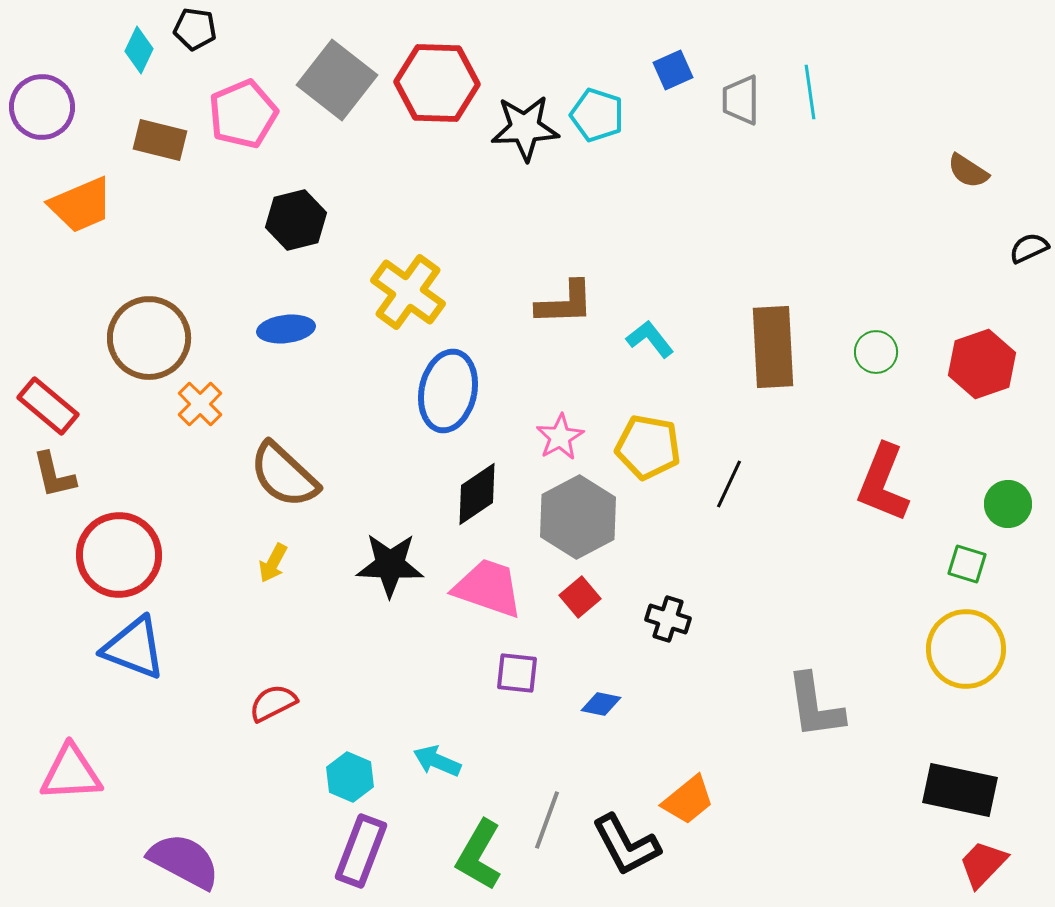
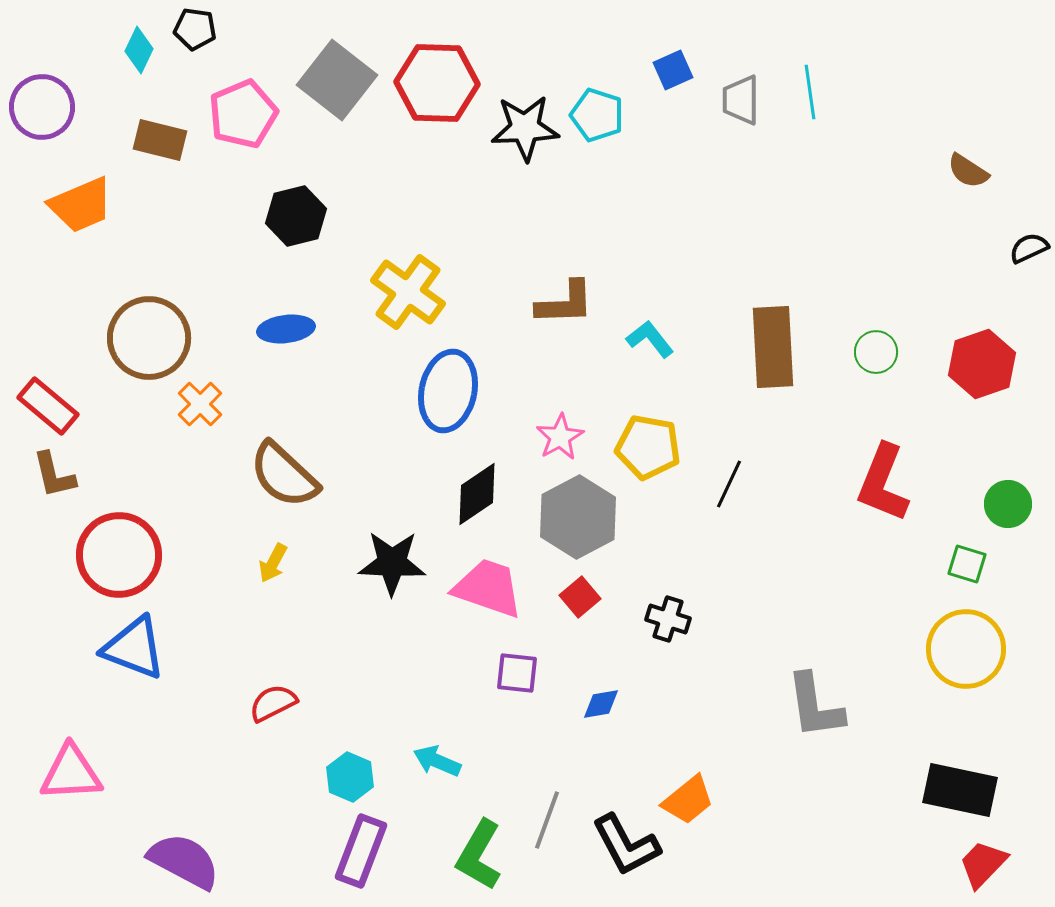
black hexagon at (296, 220): moved 4 px up
black star at (390, 565): moved 2 px right, 2 px up
blue diamond at (601, 704): rotated 21 degrees counterclockwise
